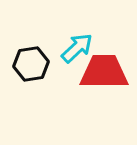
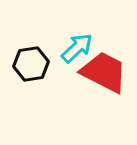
red trapezoid: rotated 27 degrees clockwise
